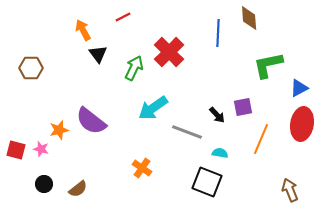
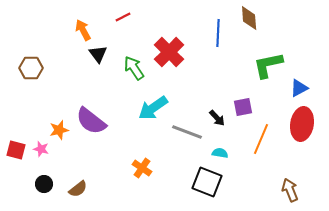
green arrow: rotated 60 degrees counterclockwise
black arrow: moved 3 px down
